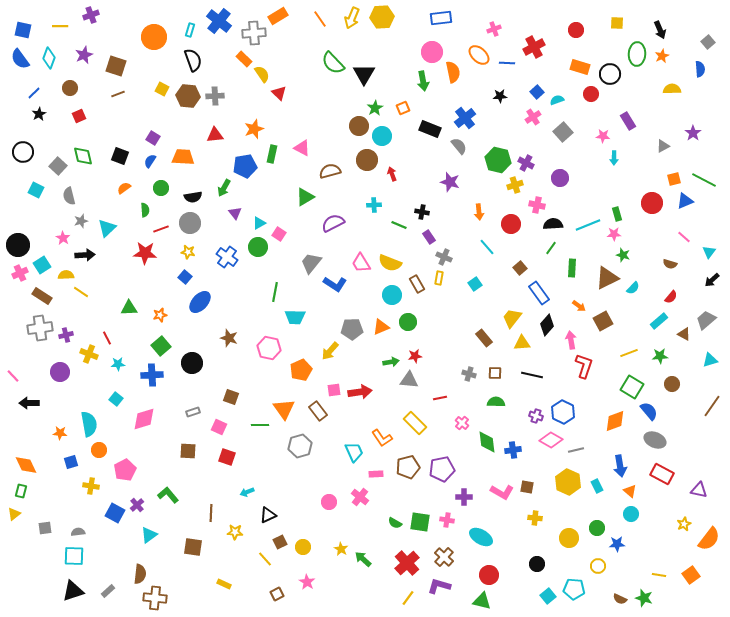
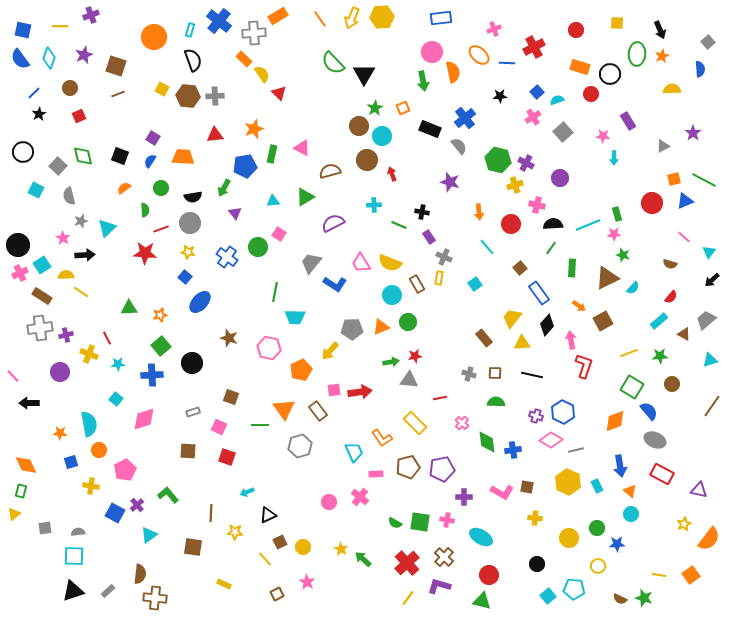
cyan triangle at (259, 223): moved 14 px right, 22 px up; rotated 24 degrees clockwise
